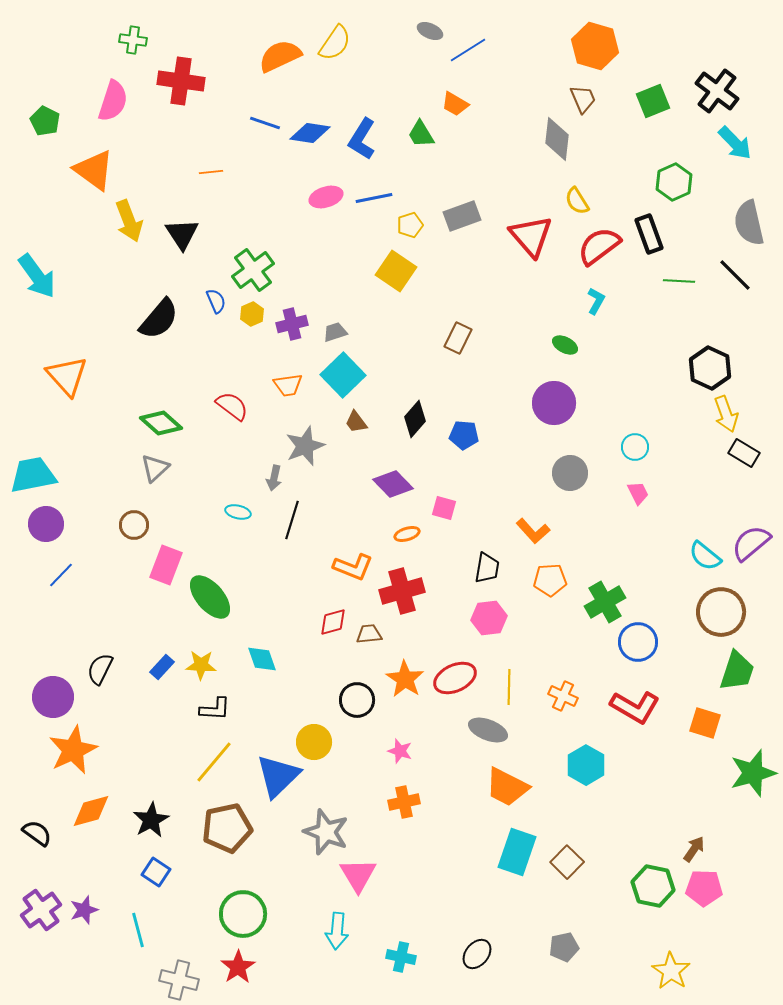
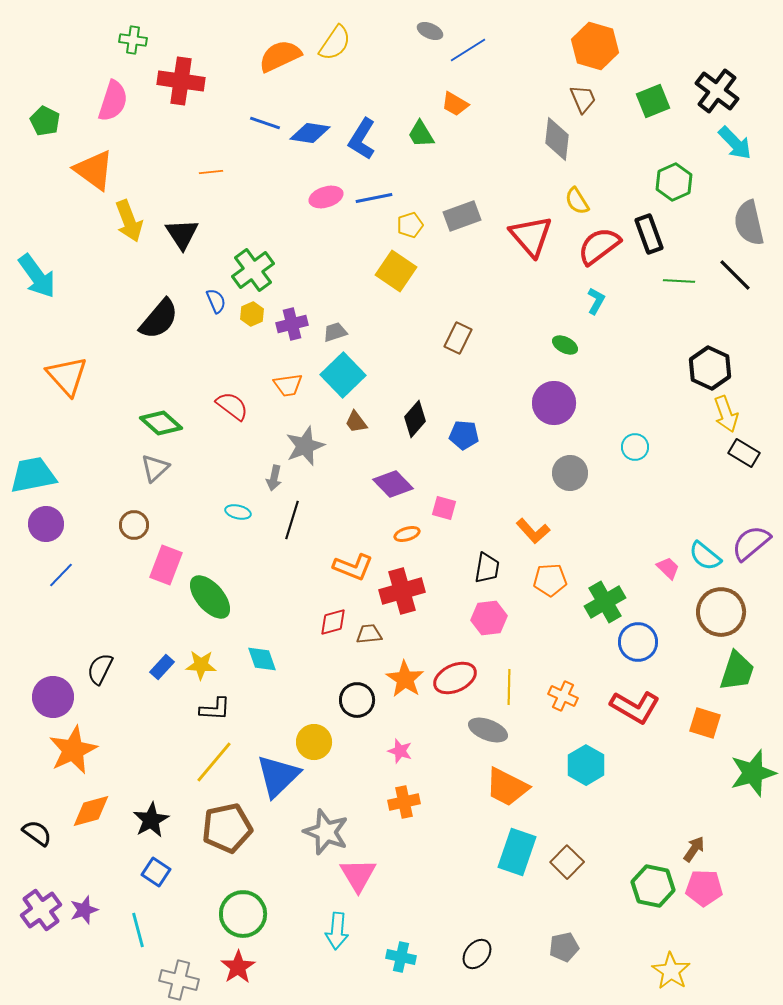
pink trapezoid at (638, 493): moved 30 px right, 75 px down; rotated 20 degrees counterclockwise
